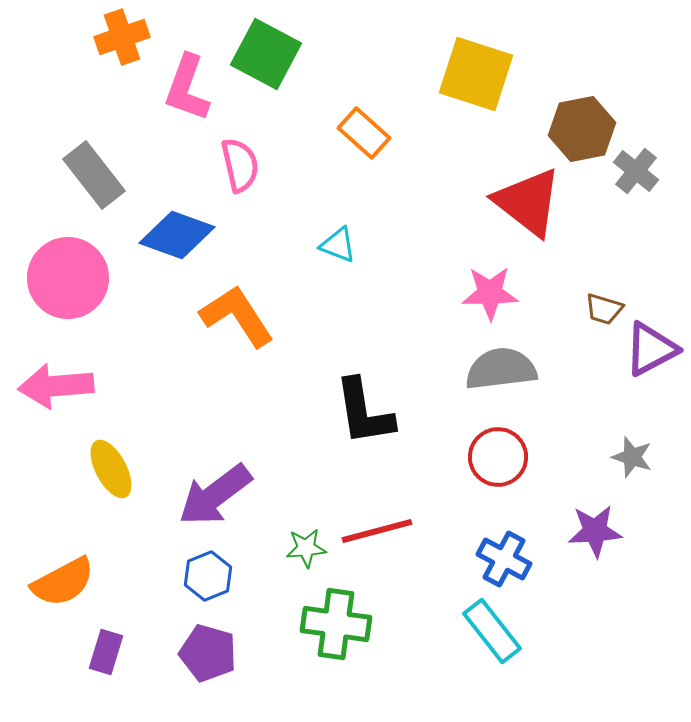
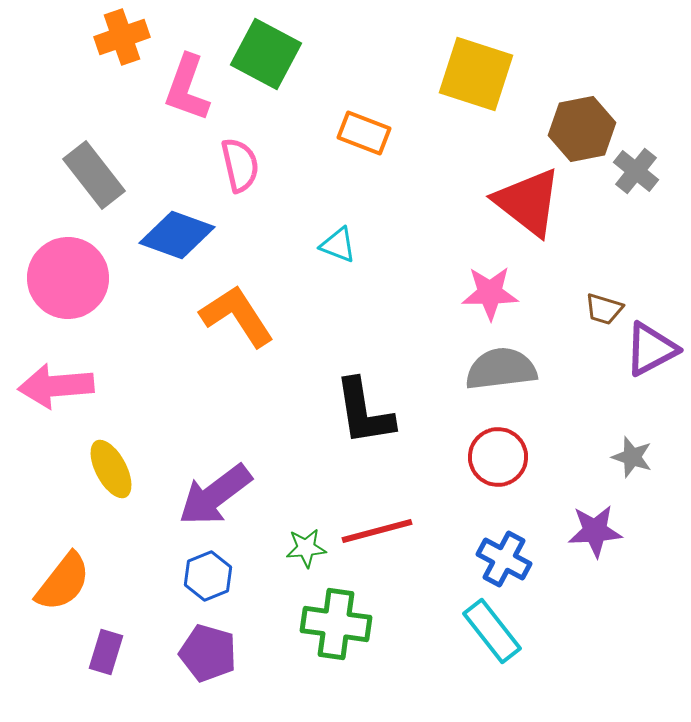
orange rectangle: rotated 21 degrees counterclockwise
orange semicircle: rotated 24 degrees counterclockwise
